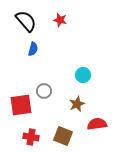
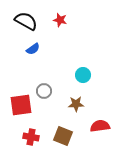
black semicircle: rotated 20 degrees counterclockwise
blue semicircle: rotated 40 degrees clockwise
brown star: moved 1 px left; rotated 21 degrees clockwise
red semicircle: moved 3 px right, 2 px down
